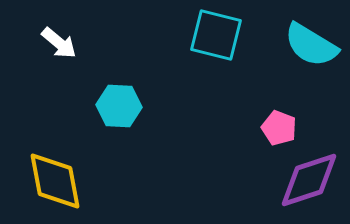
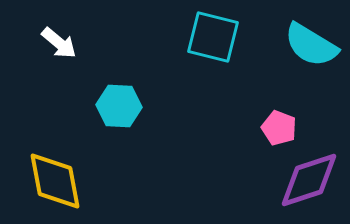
cyan square: moved 3 px left, 2 px down
